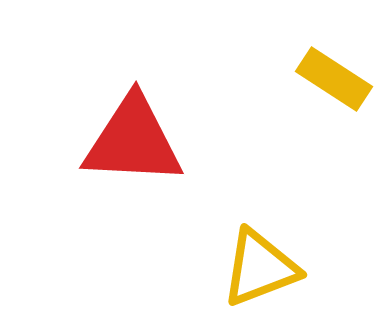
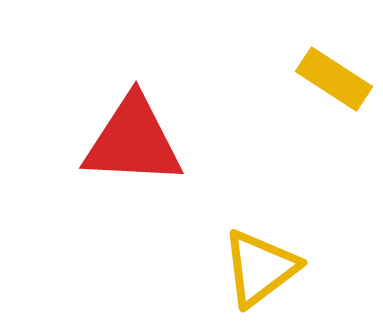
yellow triangle: rotated 16 degrees counterclockwise
